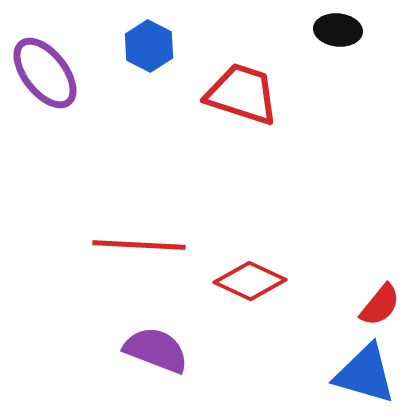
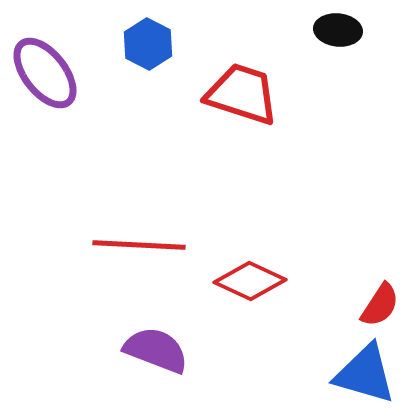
blue hexagon: moved 1 px left, 2 px up
red semicircle: rotated 6 degrees counterclockwise
